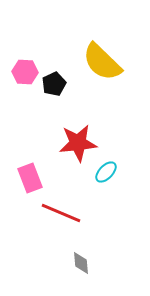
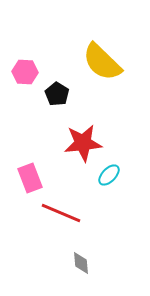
black pentagon: moved 3 px right, 10 px down; rotated 15 degrees counterclockwise
red star: moved 5 px right
cyan ellipse: moved 3 px right, 3 px down
